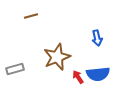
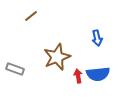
brown line: rotated 24 degrees counterclockwise
gray rectangle: rotated 36 degrees clockwise
red arrow: moved 1 px up; rotated 24 degrees clockwise
